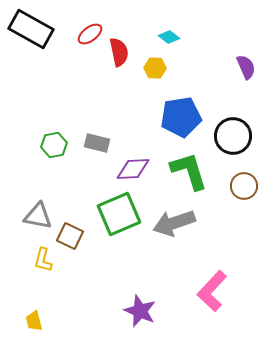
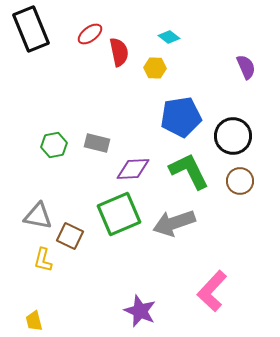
black rectangle: rotated 39 degrees clockwise
green L-shape: rotated 9 degrees counterclockwise
brown circle: moved 4 px left, 5 px up
